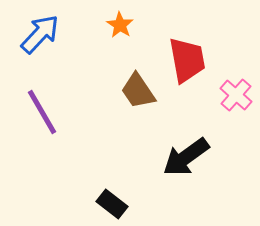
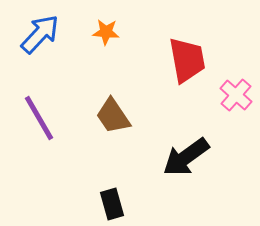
orange star: moved 14 px left, 7 px down; rotated 28 degrees counterclockwise
brown trapezoid: moved 25 px left, 25 px down
purple line: moved 3 px left, 6 px down
black rectangle: rotated 36 degrees clockwise
